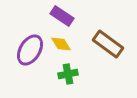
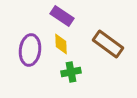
yellow diamond: rotated 30 degrees clockwise
purple ellipse: rotated 24 degrees counterclockwise
green cross: moved 3 px right, 2 px up
